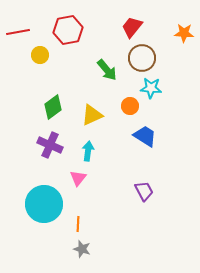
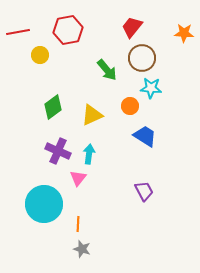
purple cross: moved 8 px right, 6 px down
cyan arrow: moved 1 px right, 3 px down
